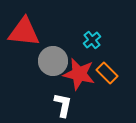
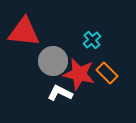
white L-shape: moved 3 px left, 12 px up; rotated 75 degrees counterclockwise
